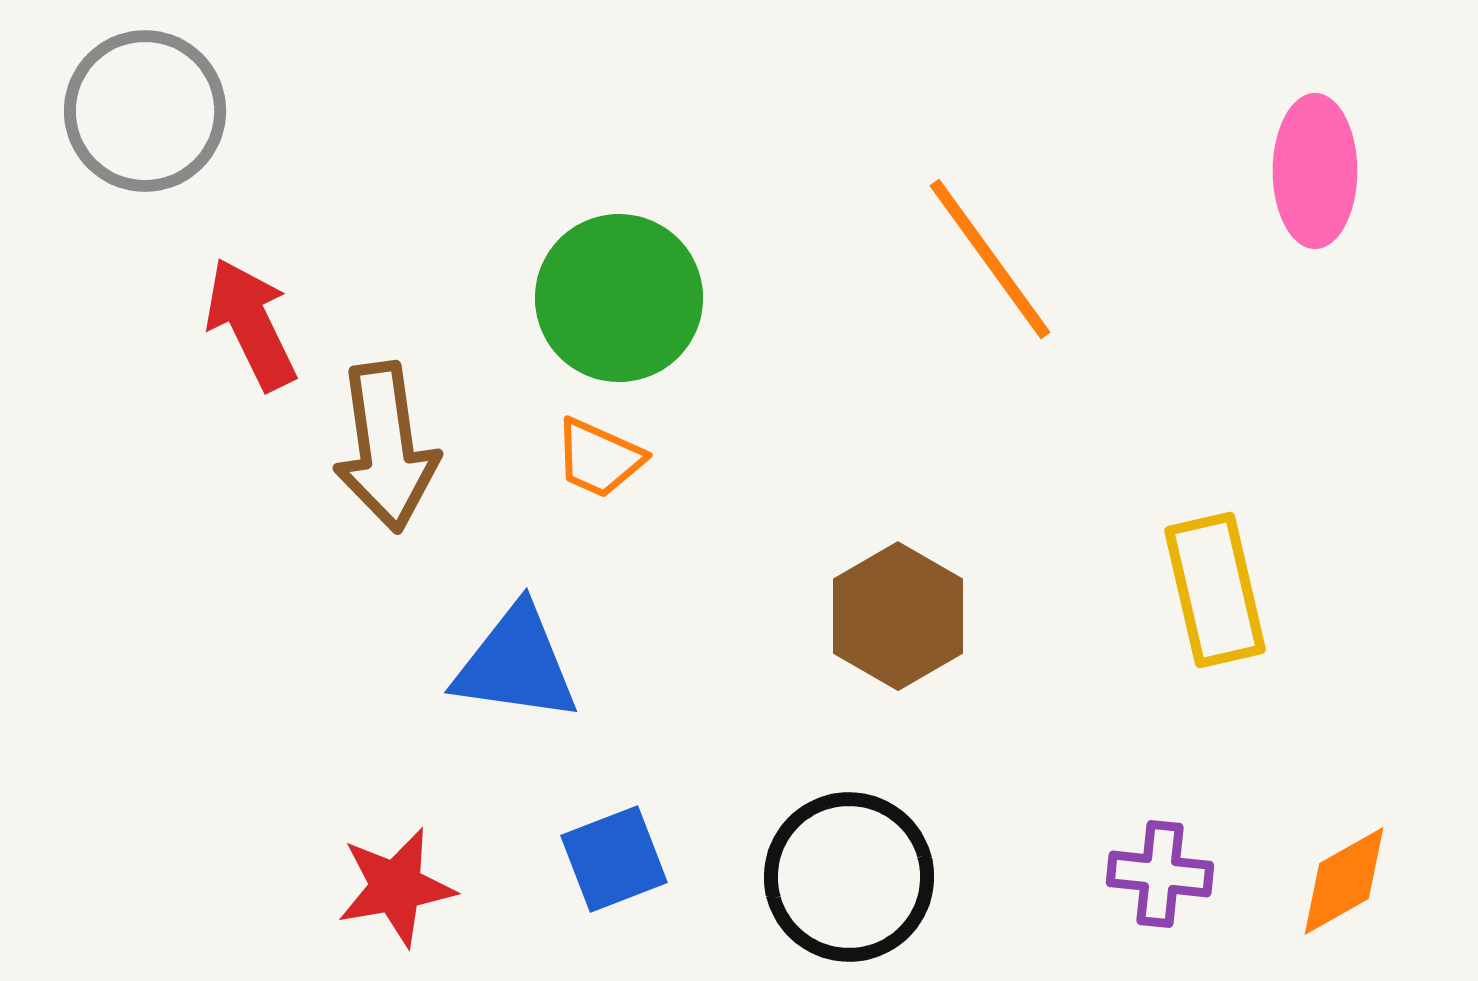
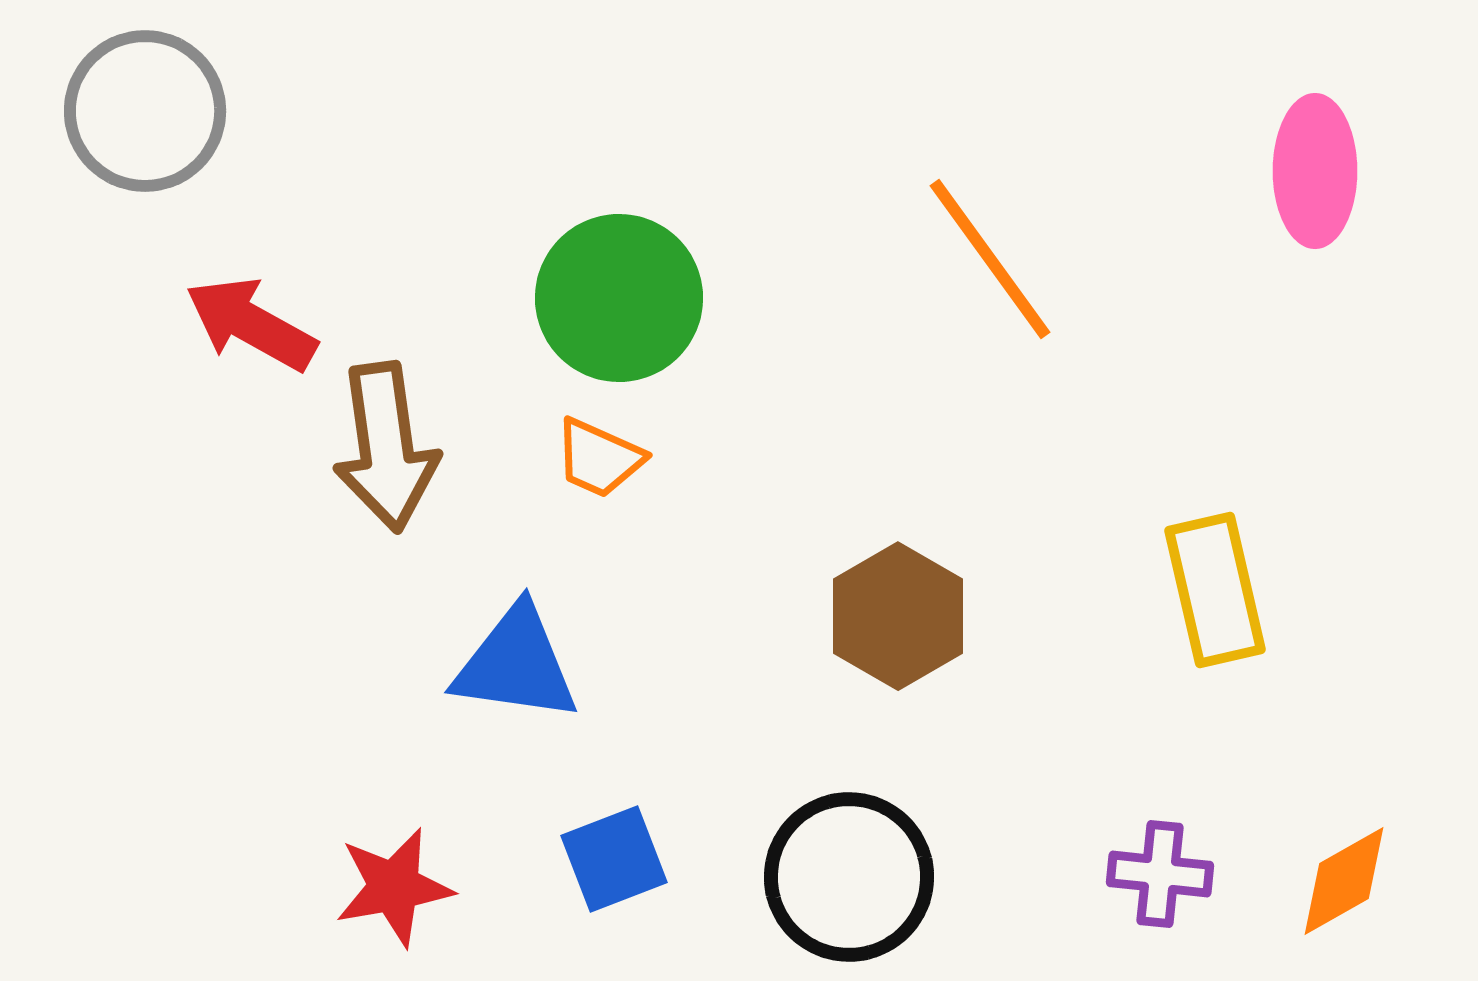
red arrow: rotated 35 degrees counterclockwise
red star: moved 2 px left
